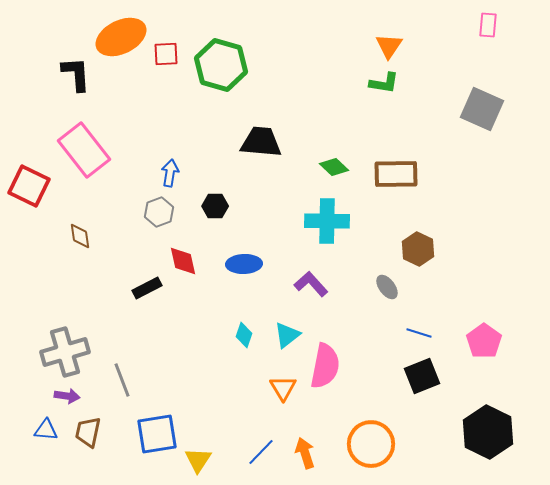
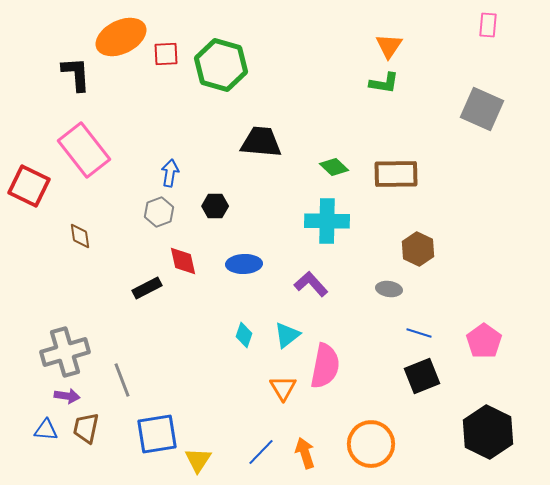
gray ellipse at (387, 287): moved 2 px right, 2 px down; rotated 45 degrees counterclockwise
brown trapezoid at (88, 432): moved 2 px left, 4 px up
